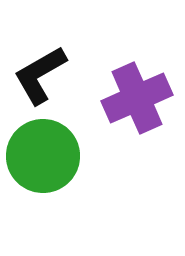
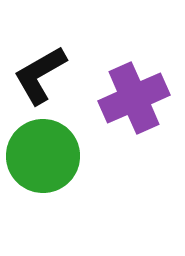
purple cross: moved 3 px left
